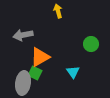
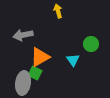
cyan triangle: moved 12 px up
